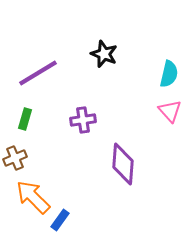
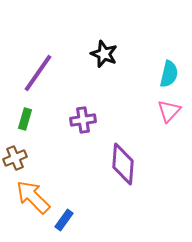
purple line: rotated 24 degrees counterclockwise
pink triangle: moved 1 px left; rotated 25 degrees clockwise
blue rectangle: moved 4 px right
